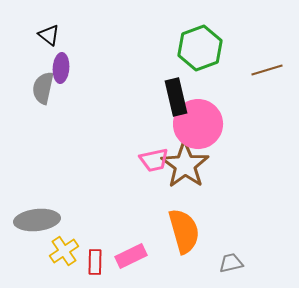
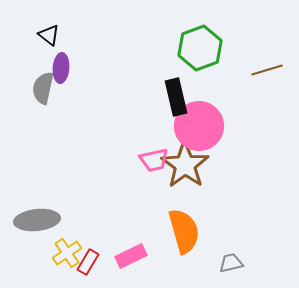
pink circle: moved 1 px right, 2 px down
yellow cross: moved 3 px right, 2 px down
red rectangle: moved 7 px left; rotated 30 degrees clockwise
